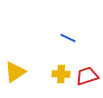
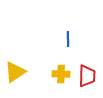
blue line: moved 1 px down; rotated 63 degrees clockwise
red trapezoid: rotated 110 degrees clockwise
